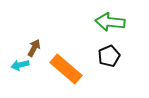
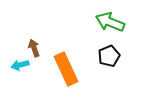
green arrow: rotated 16 degrees clockwise
brown arrow: rotated 48 degrees counterclockwise
orange rectangle: rotated 24 degrees clockwise
